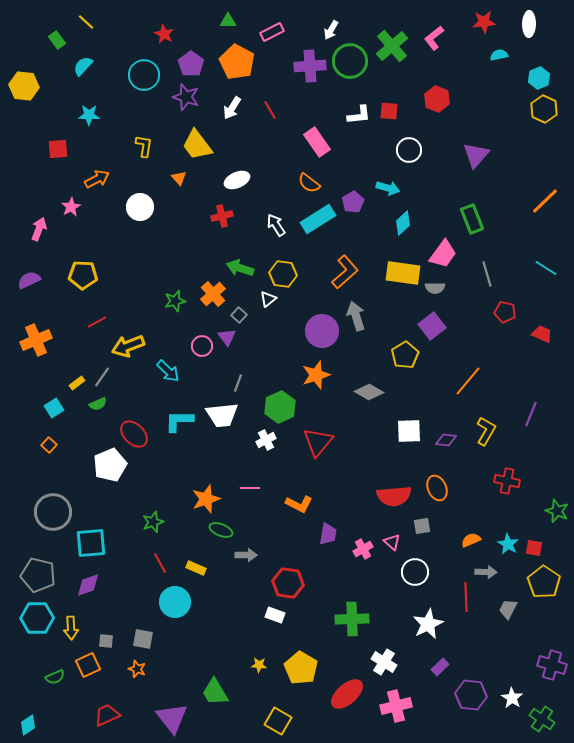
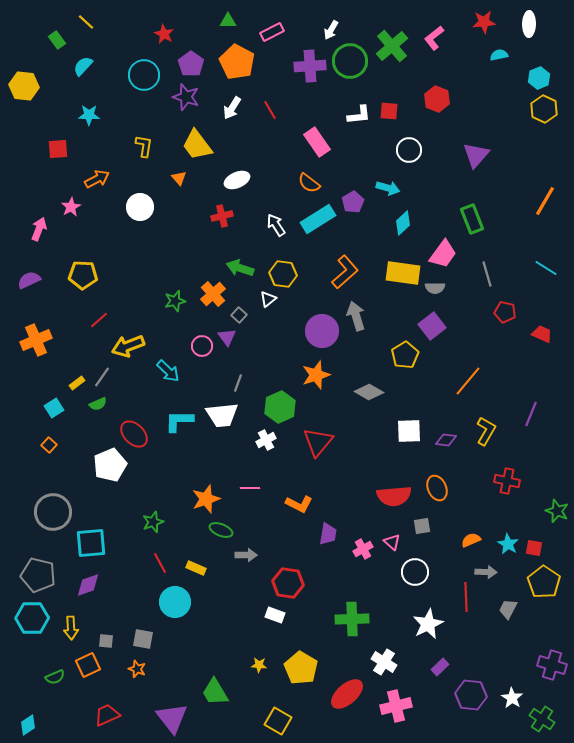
orange line at (545, 201): rotated 16 degrees counterclockwise
red line at (97, 322): moved 2 px right, 2 px up; rotated 12 degrees counterclockwise
cyan hexagon at (37, 618): moved 5 px left
